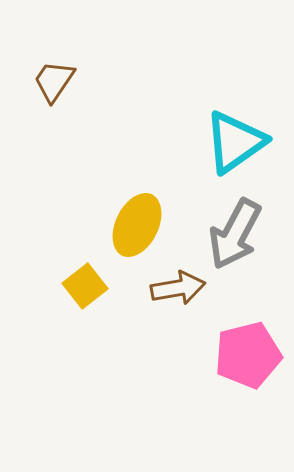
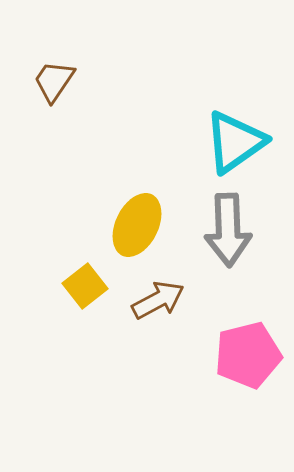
gray arrow: moved 7 px left, 4 px up; rotated 30 degrees counterclockwise
brown arrow: moved 20 px left, 12 px down; rotated 18 degrees counterclockwise
